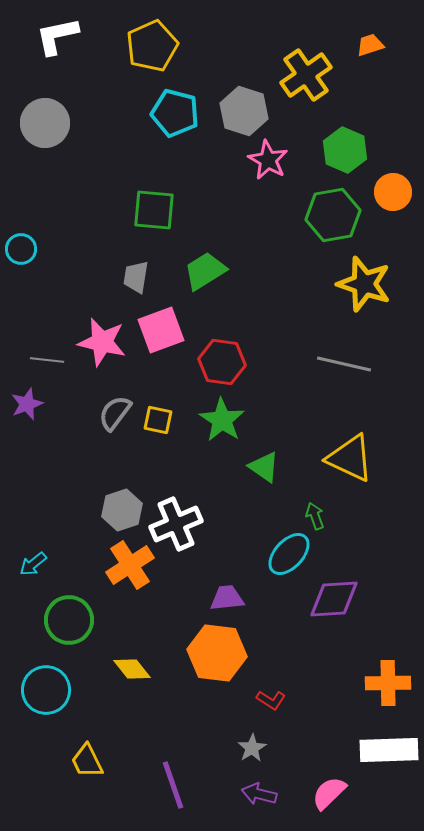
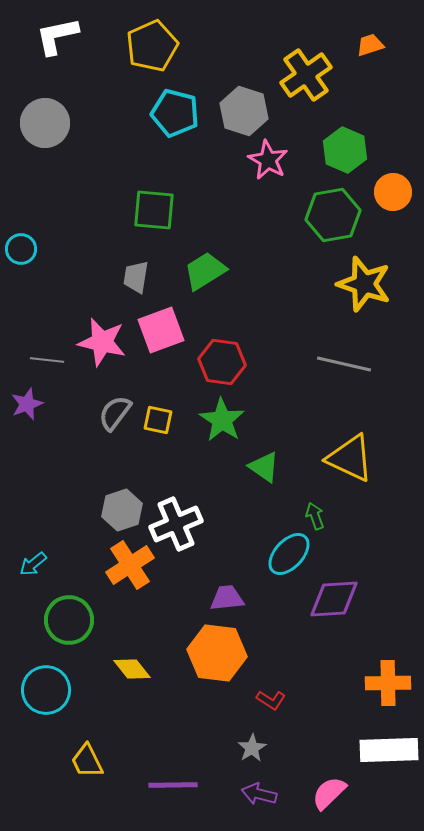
purple line at (173, 785): rotated 72 degrees counterclockwise
